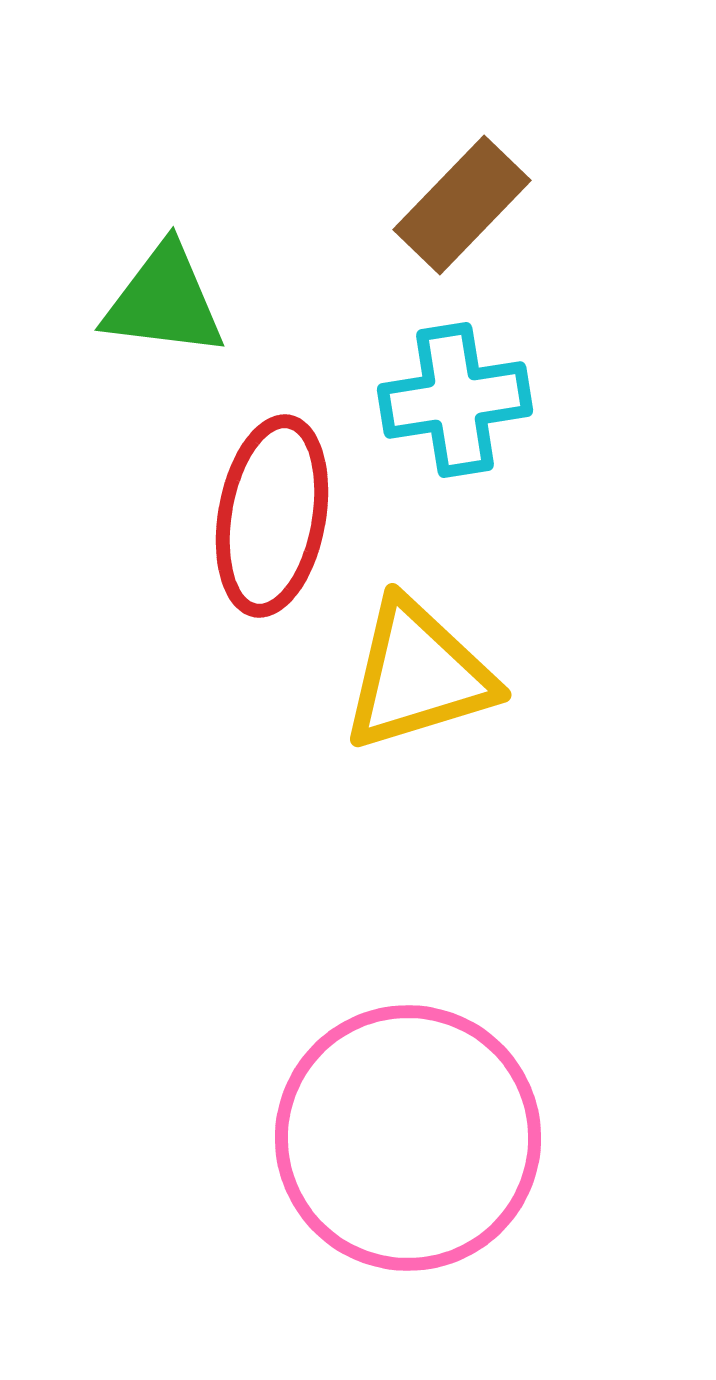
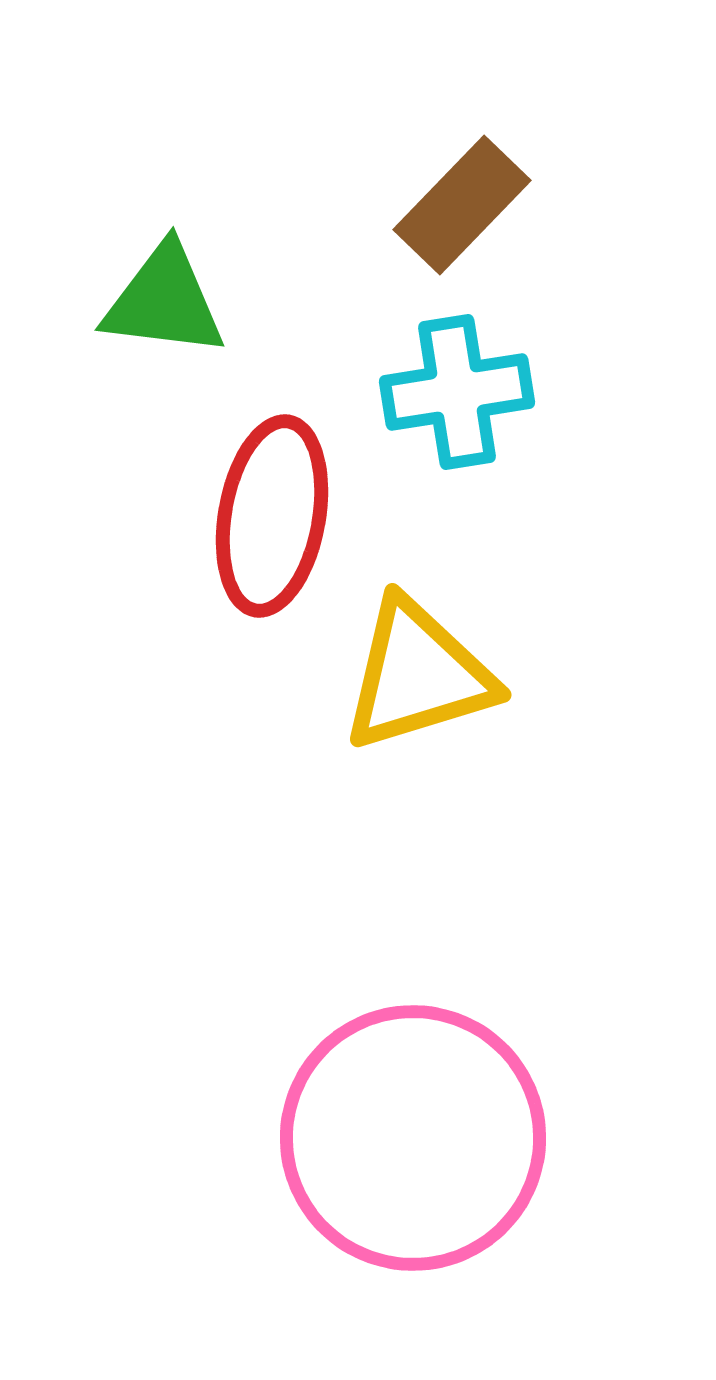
cyan cross: moved 2 px right, 8 px up
pink circle: moved 5 px right
